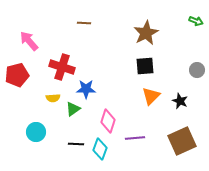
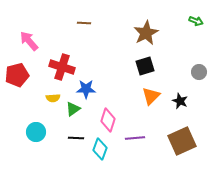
black square: rotated 12 degrees counterclockwise
gray circle: moved 2 px right, 2 px down
pink diamond: moved 1 px up
black line: moved 6 px up
